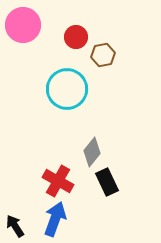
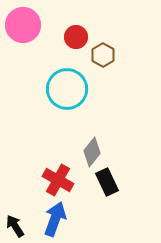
brown hexagon: rotated 20 degrees counterclockwise
red cross: moved 1 px up
